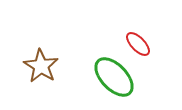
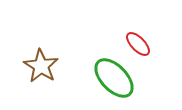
green ellipse: moved 1 px down
